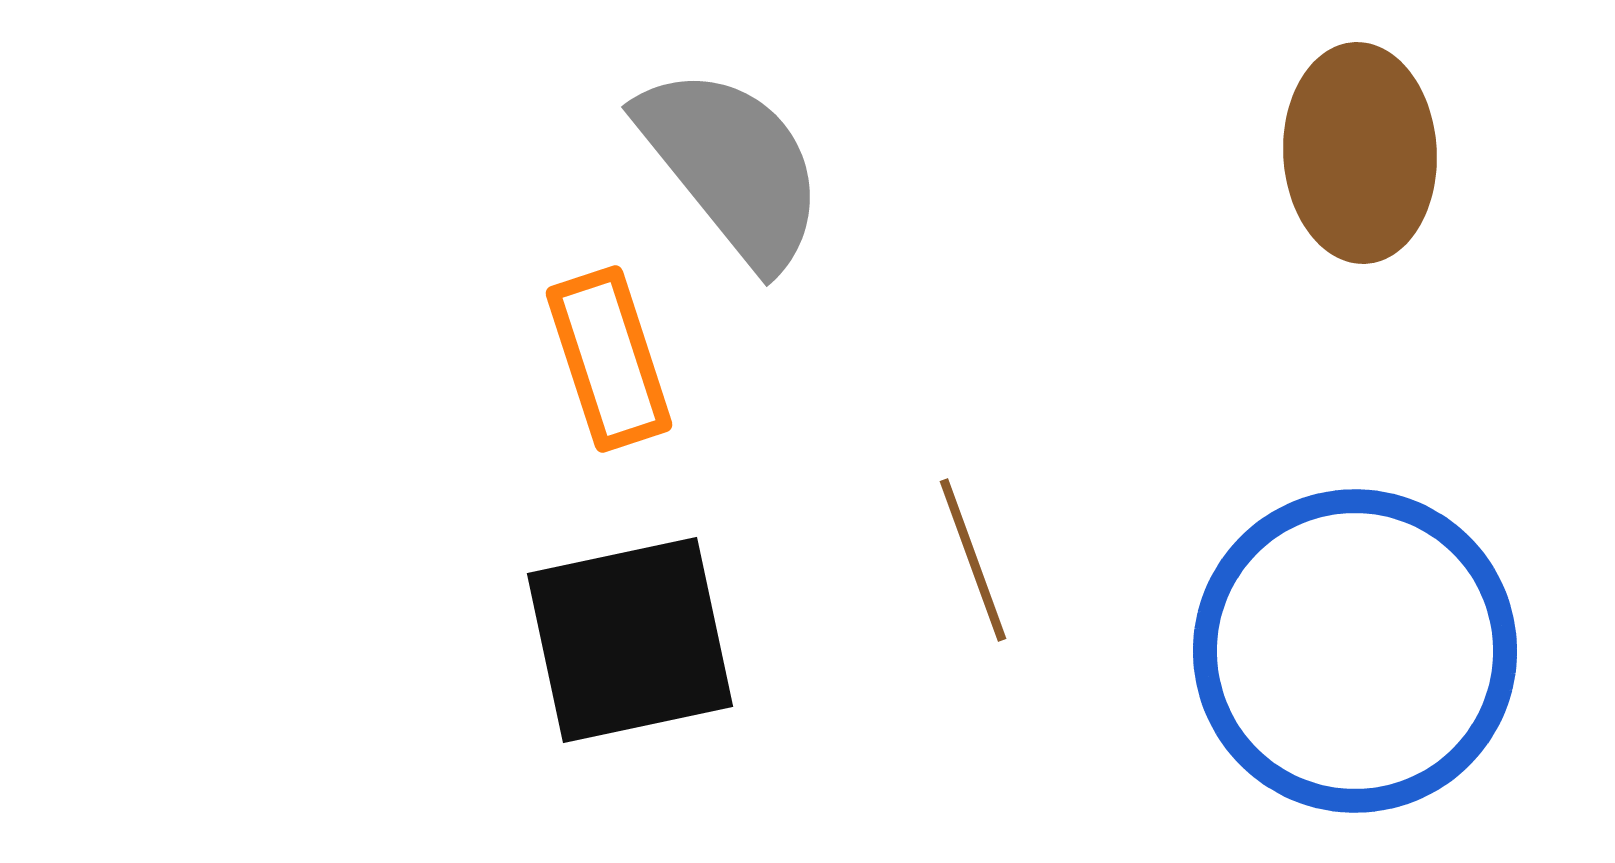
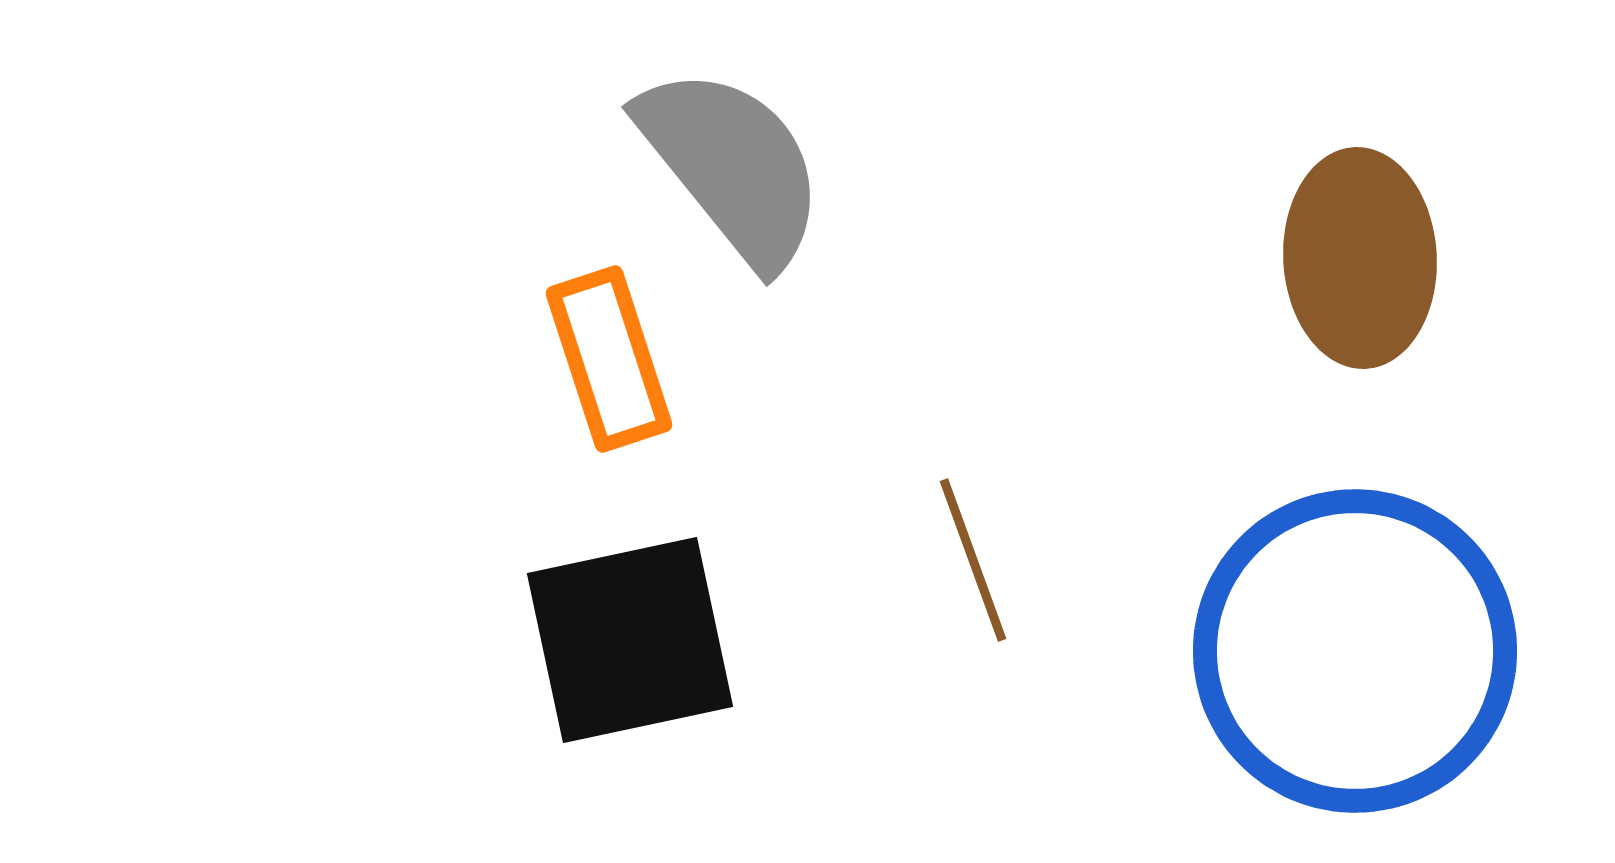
brown ellipse: moved 105 px down
